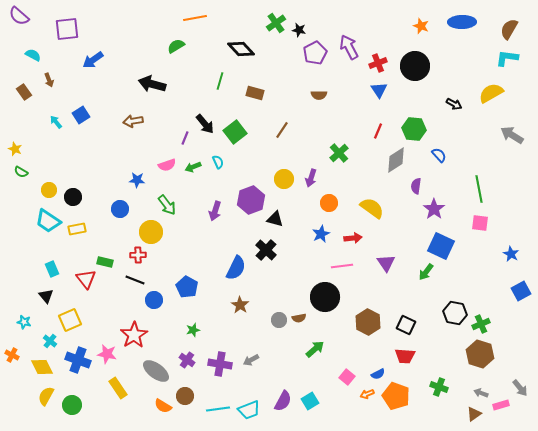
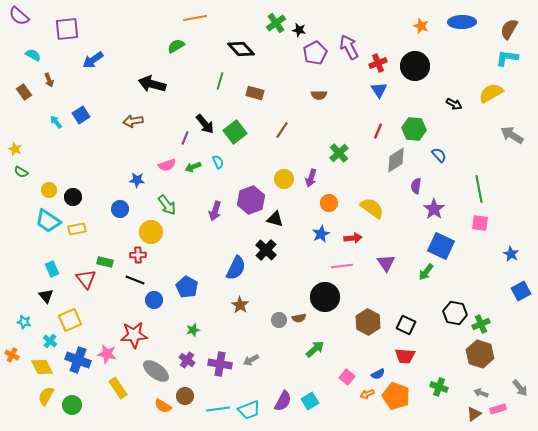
red star at (134, 335): rotated 28 degrees clockwise
pink rectangle at (501, 405): moved 3 px left, 4 px down
